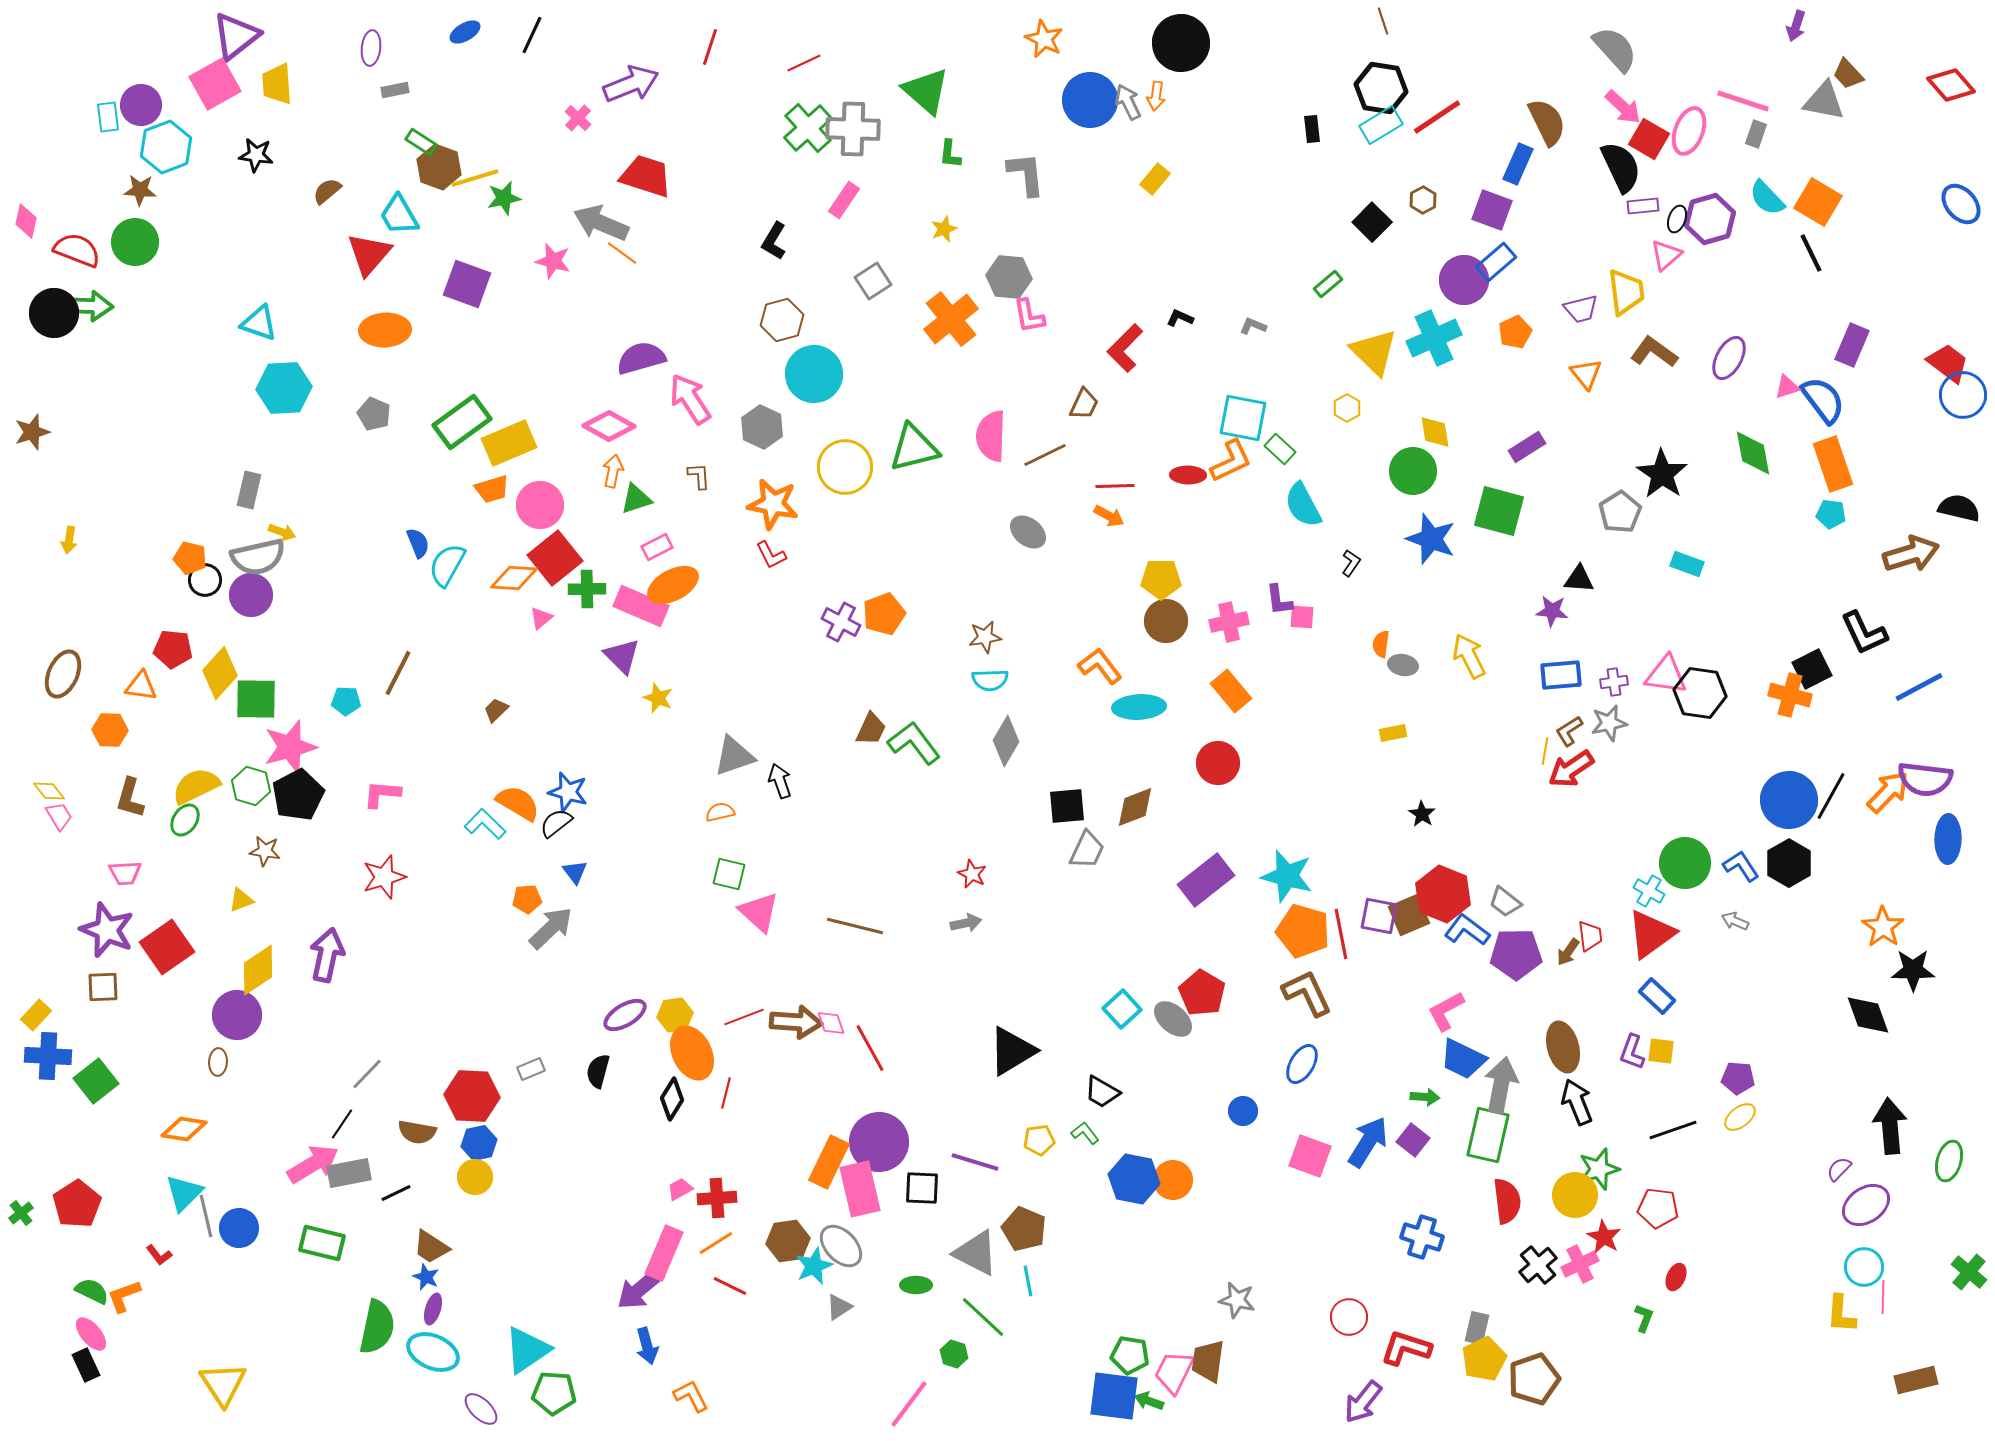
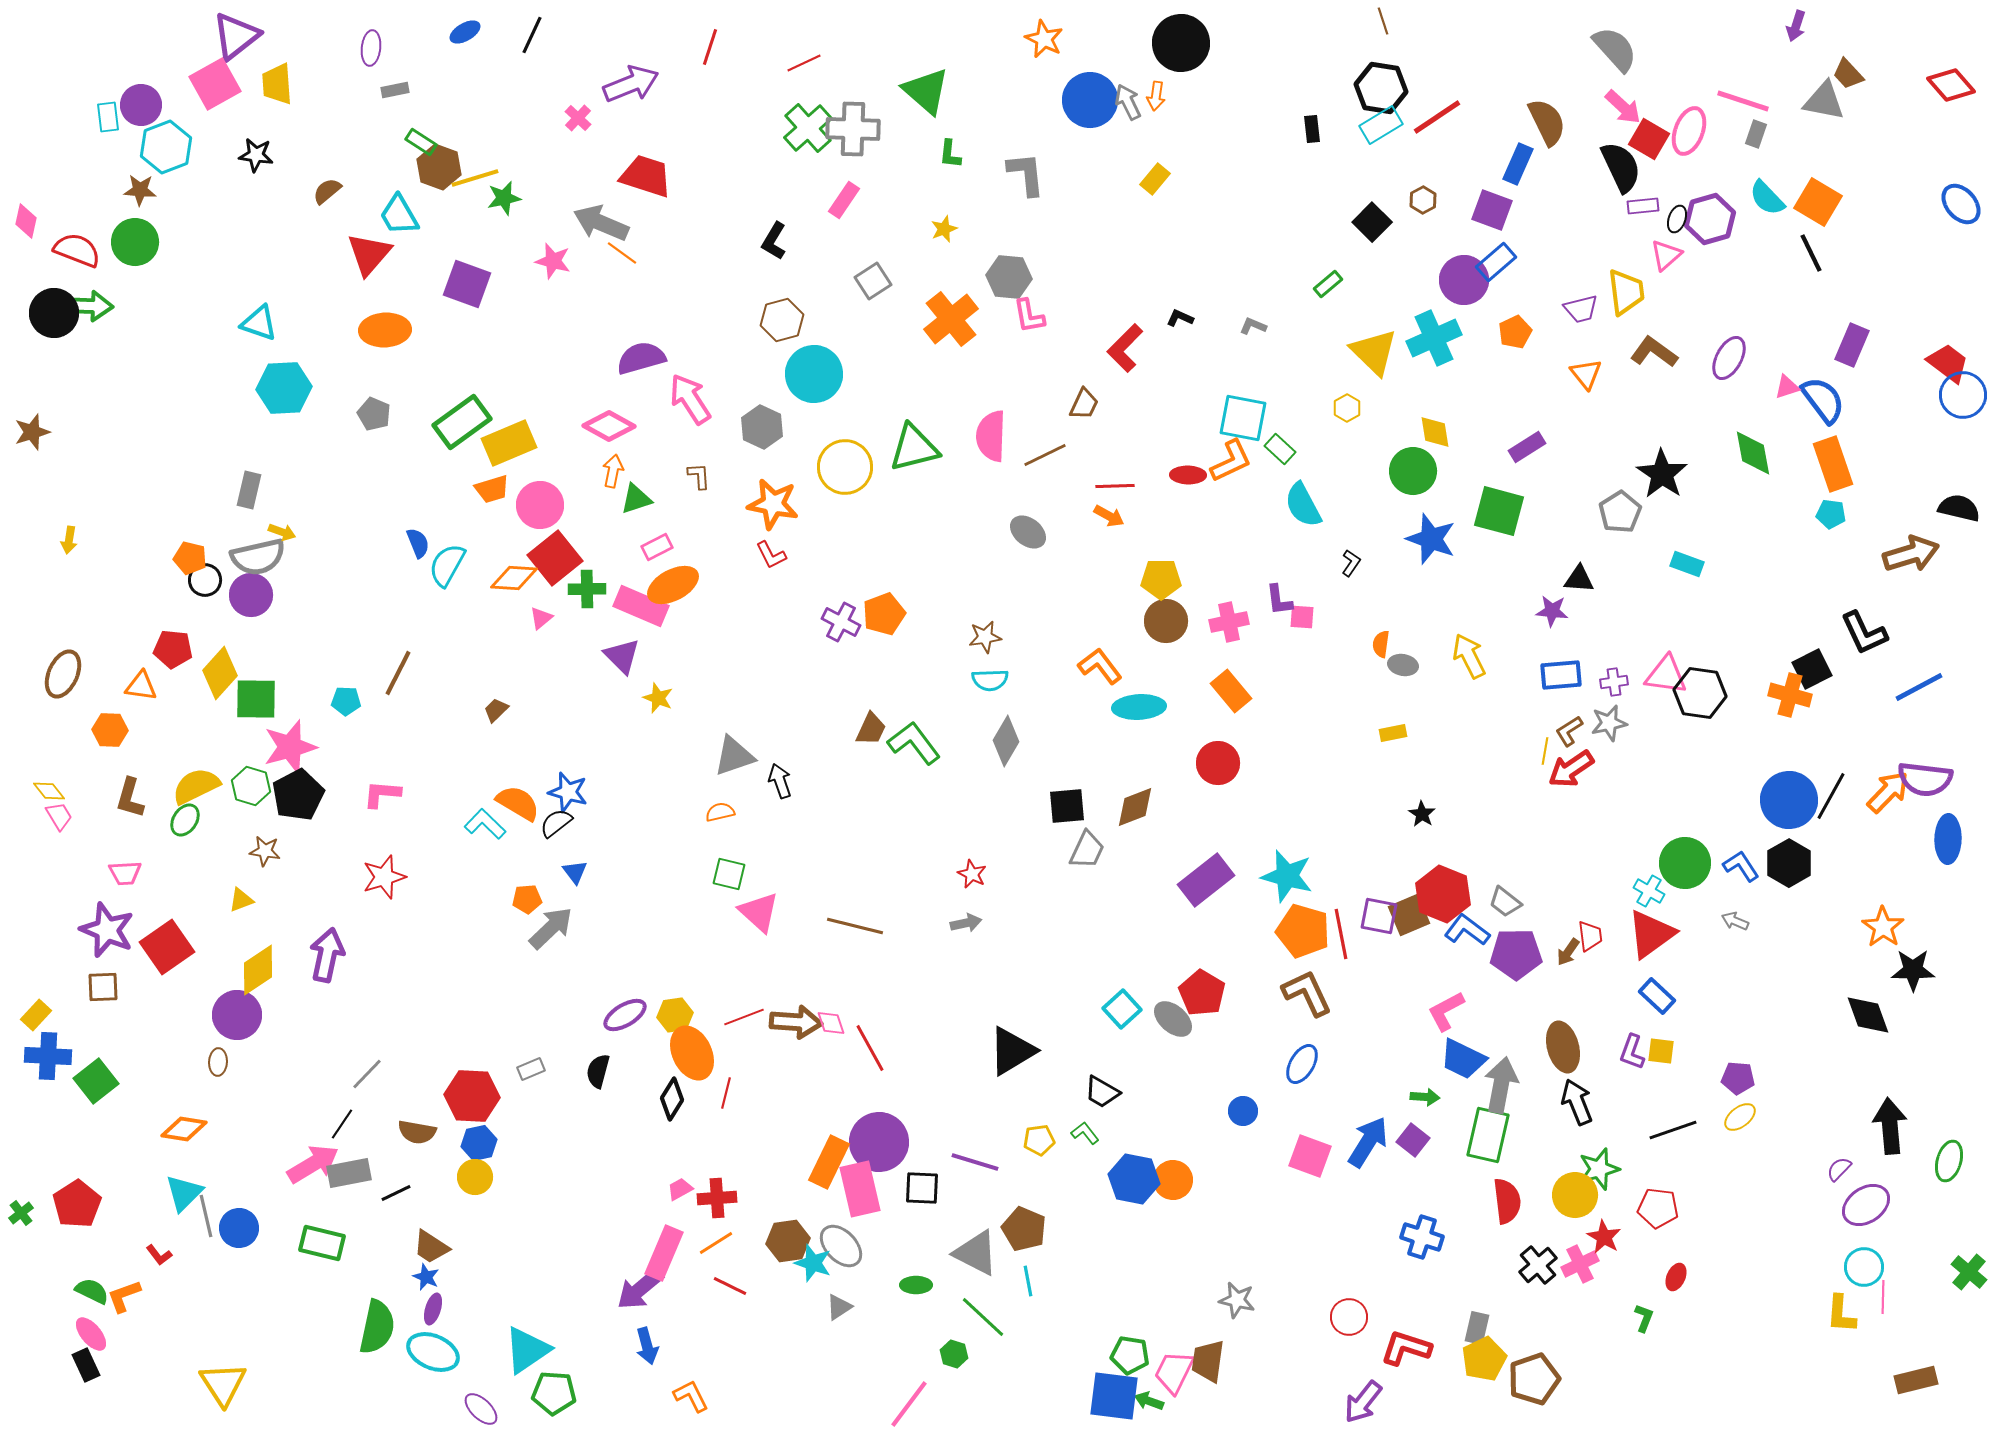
cyan star at (814, 1266): moved 1 px left, 3 px up; rotated 30 degrees counterclockwise
